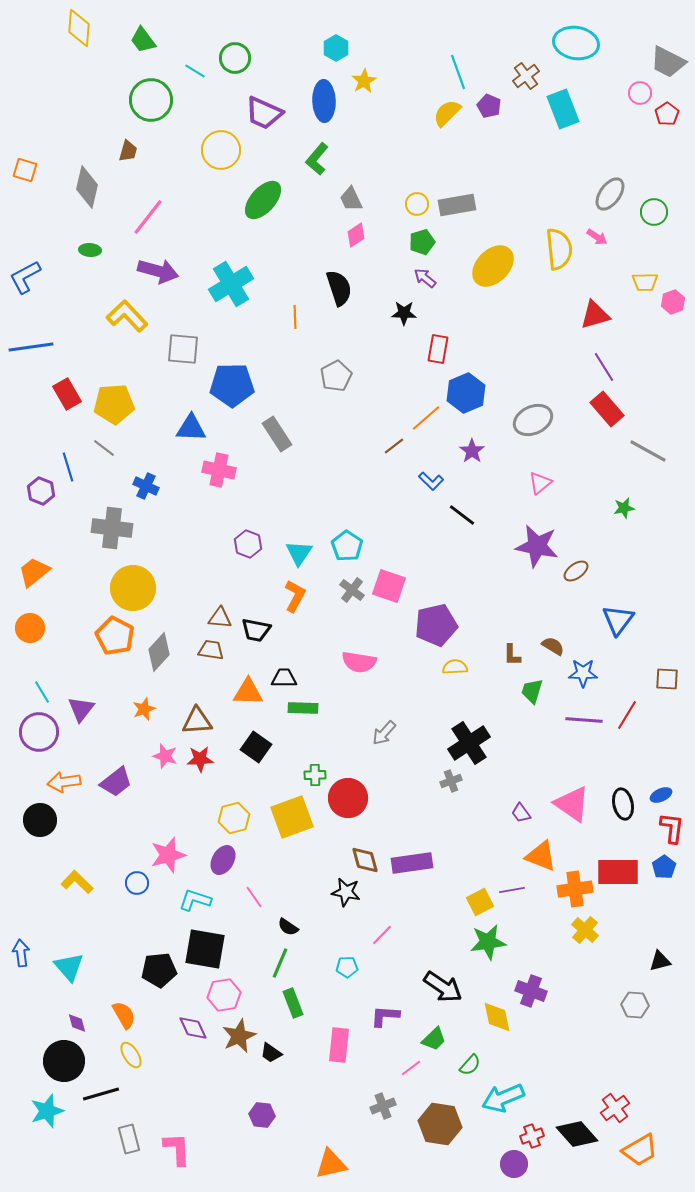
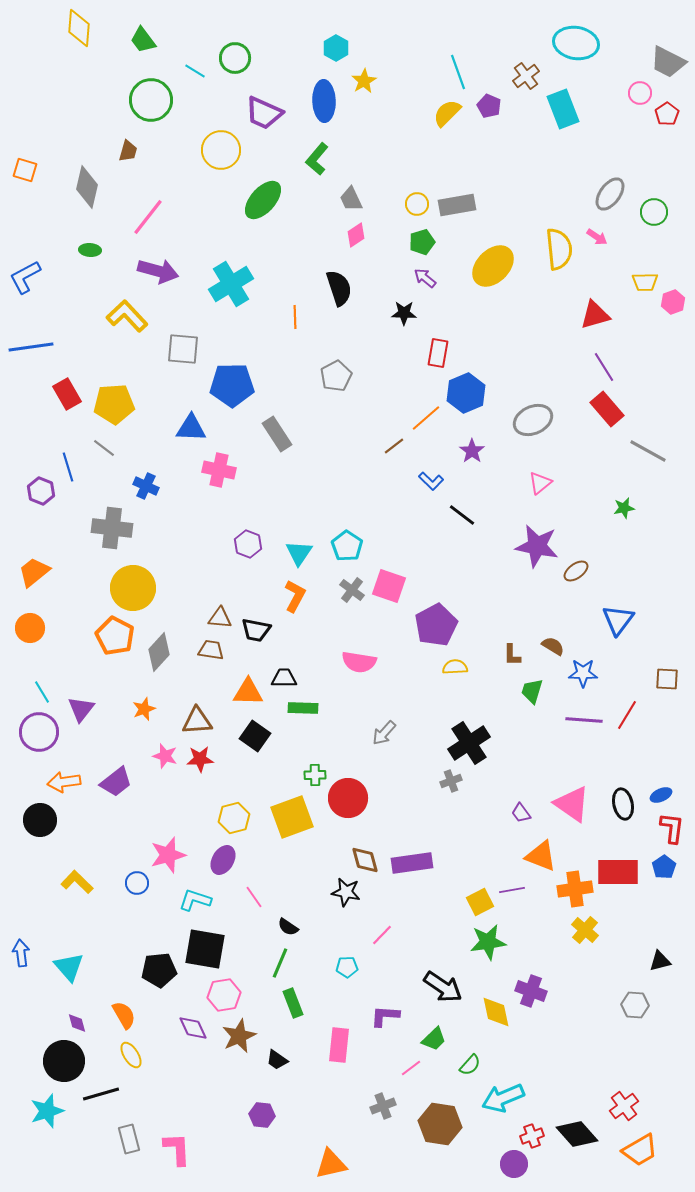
red rectangle at (438, 349): moved 4 px down
purple pentagon at (436, 625): rotated 15 degrees counterclockwise
black square at (256, 747): moved 1 px left, 11 px up
yellow diamond at (497, 1017): moved 1 px left, 5 px up
black trapezoid at (271, 1053): moved 6 px right, 7 px down
red cross at (615, 1108): moved 9 px right, 2 px up
